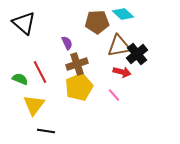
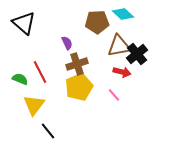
black line: moved 2 px right; rotated 42 degrees clockwise
